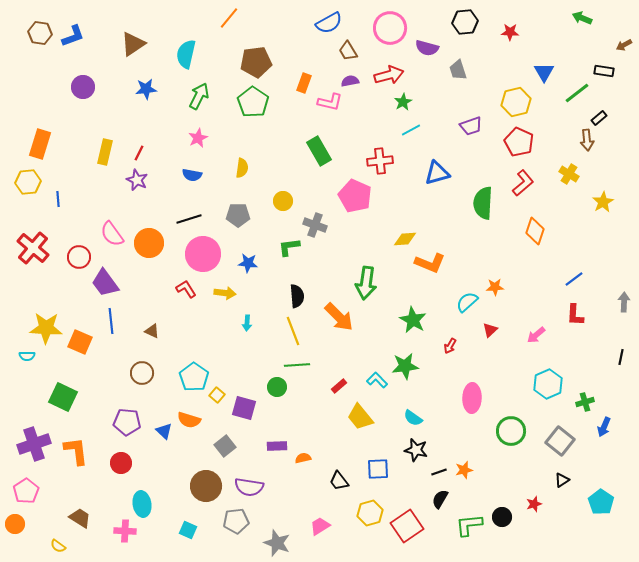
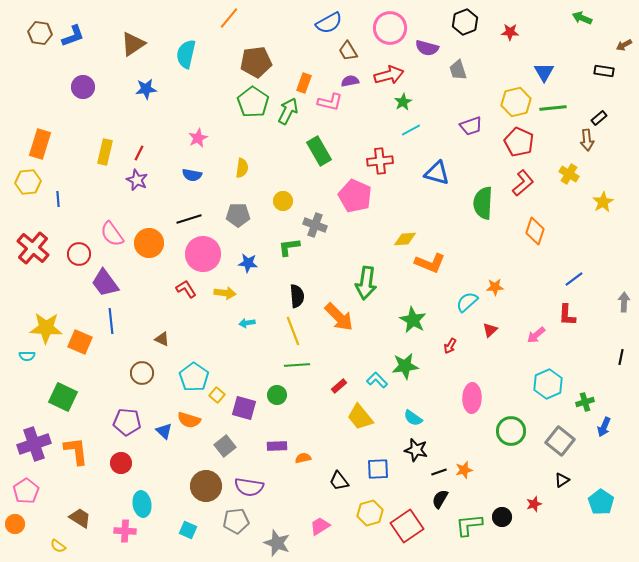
black hexagon at (465, 22): rotated 15 degrees counterclockwise
green line at (577, 93): moved 24 px left, 15 px down; rotated 32 degrees clockwise
green arrow at (199, 96): moved 89 px right, 15 px down
blue triangle at (437, 173): rotated 32 degrees clockwise
red circle at (79, 257): moved 3 px up
red L-shape at (575, 315): moved 8 px left
cyan arrow at (247, 323): rotated 77 degrees clockwise
brown triangle at (152, 331): moved 10 px right, 8 px down
green circle at (277, 387): moved 8 px down
